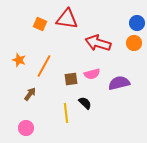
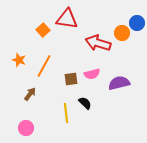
orange square: moved 3 px right, 6 px down; rotated 24 degrees clockwise
orange circle: moved 12 px left, 10 px up
